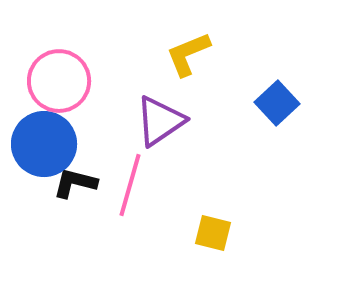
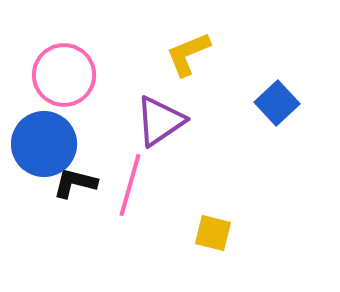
pink circle: moved 5 px right, 6 px up
